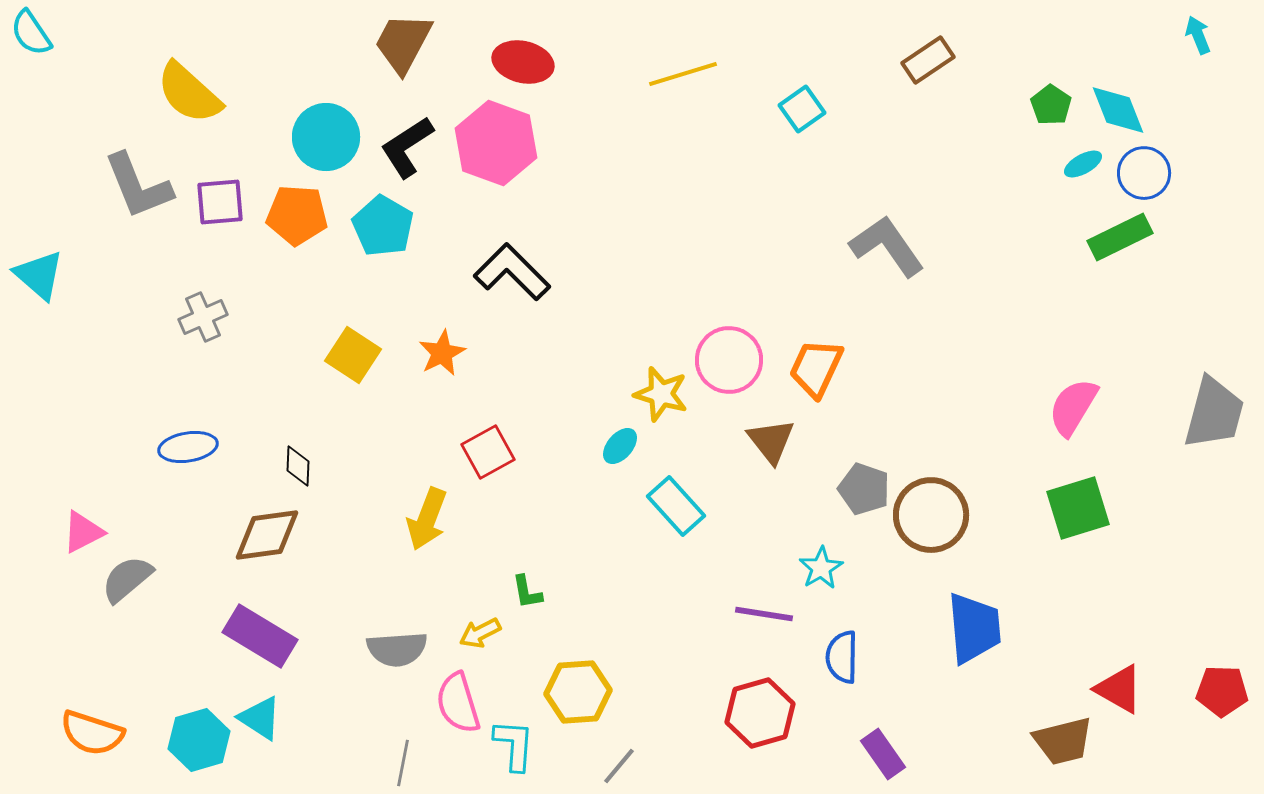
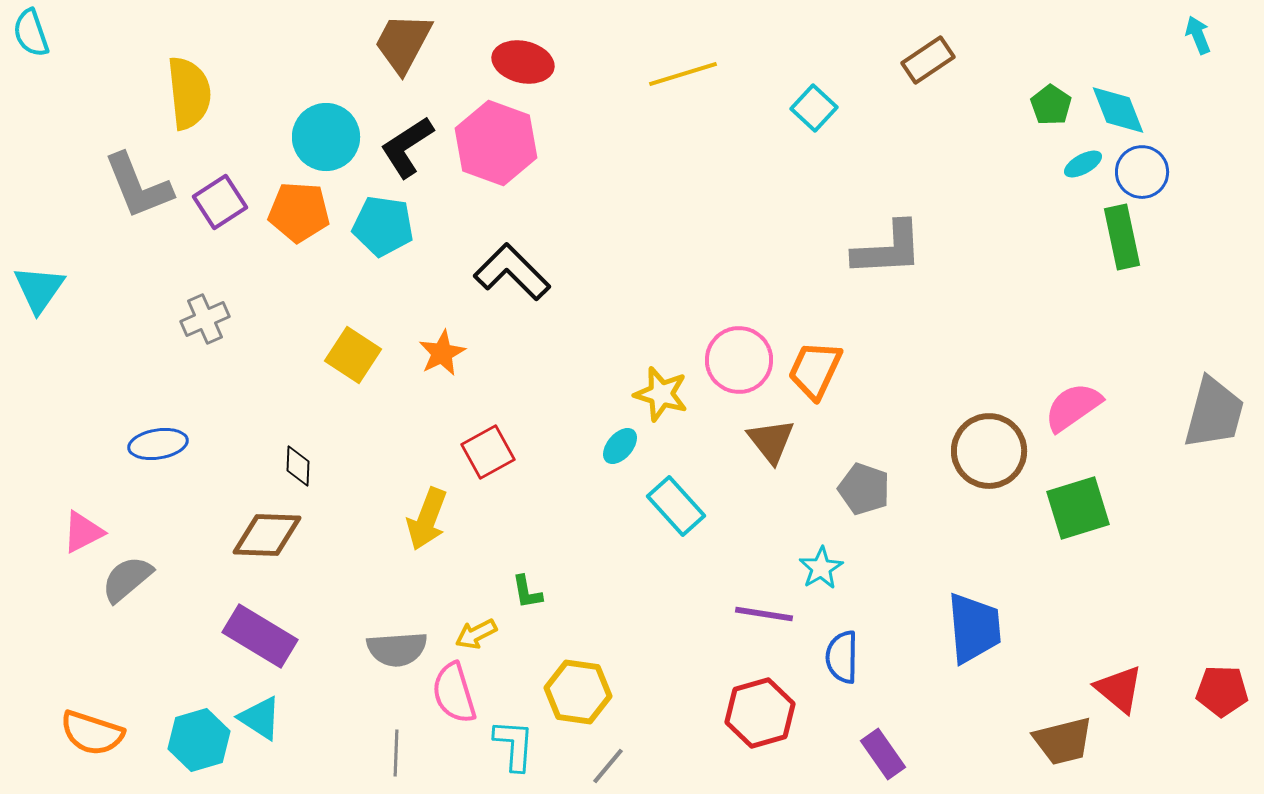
cyan semicircle at (31, 33): rotated 15 degrees clockwise
yellow semicircle at (189, 93): rotated 138 degrees counterclockwise
cyan square at (802, 109): moved 12 px right, 1 px up; rotated 12 degrees counterclockwise
blue circle at (1144, 173): moved 2 px left, 1 px up
purple square at (220, 202): rotated 28 degrees counterclockwise
orange pentagon at (297, 215): moved 2 px right, 3 px up
cyan pentagon at (383, 226): rotated 22 degrees counterclockwise
green rectangle at (1120, 237): moved 2 px right; rotated 76 degrees counterclockwise
gray L-shape at (887, 246): moved 1 px right, 3 px down; rotated 122 degrees clockwise
cyan triangle at (39, 275): moved 14 px down; rotated 24 degrees clockwise
gray cross at (203, 317): moved 2 px right, 2 px down
pink circle at (729, 360): moved 10 px right
orange trapezoid at (816, 368): moved 1 px left, 2 px down
pink semicircle at (1073, 407): rotated 24 degrees clockwise
blue ellipse at (188, 447): moved 30 px left, 3 px up
brown circle at (931, 515): moved 58 px right, 64 px up
brown diamond at (267, 535): rotated 10 degrees clockwise
yellow arrow at (480, 633): moved 4 px left, 1 px down
red triangle at (1119, 689): rotated 10 degrees clockwise
yellow hexagon at (578, 692): rotated 12 degrees clockwise
pink semicircle at (458, 703): moved 4 px left, 10 px up
gray line at (403, 763): moved 7 px left, 10 px up; rotated 9 degrees counterclockwise
gray line at (619, 766): moved 11 px left
